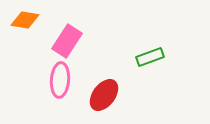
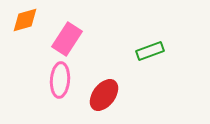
orange diamond: rotated 24 degrees counterclockwise
pink rectangle: moved 2 px up
green rectangle: moved 6 px up
